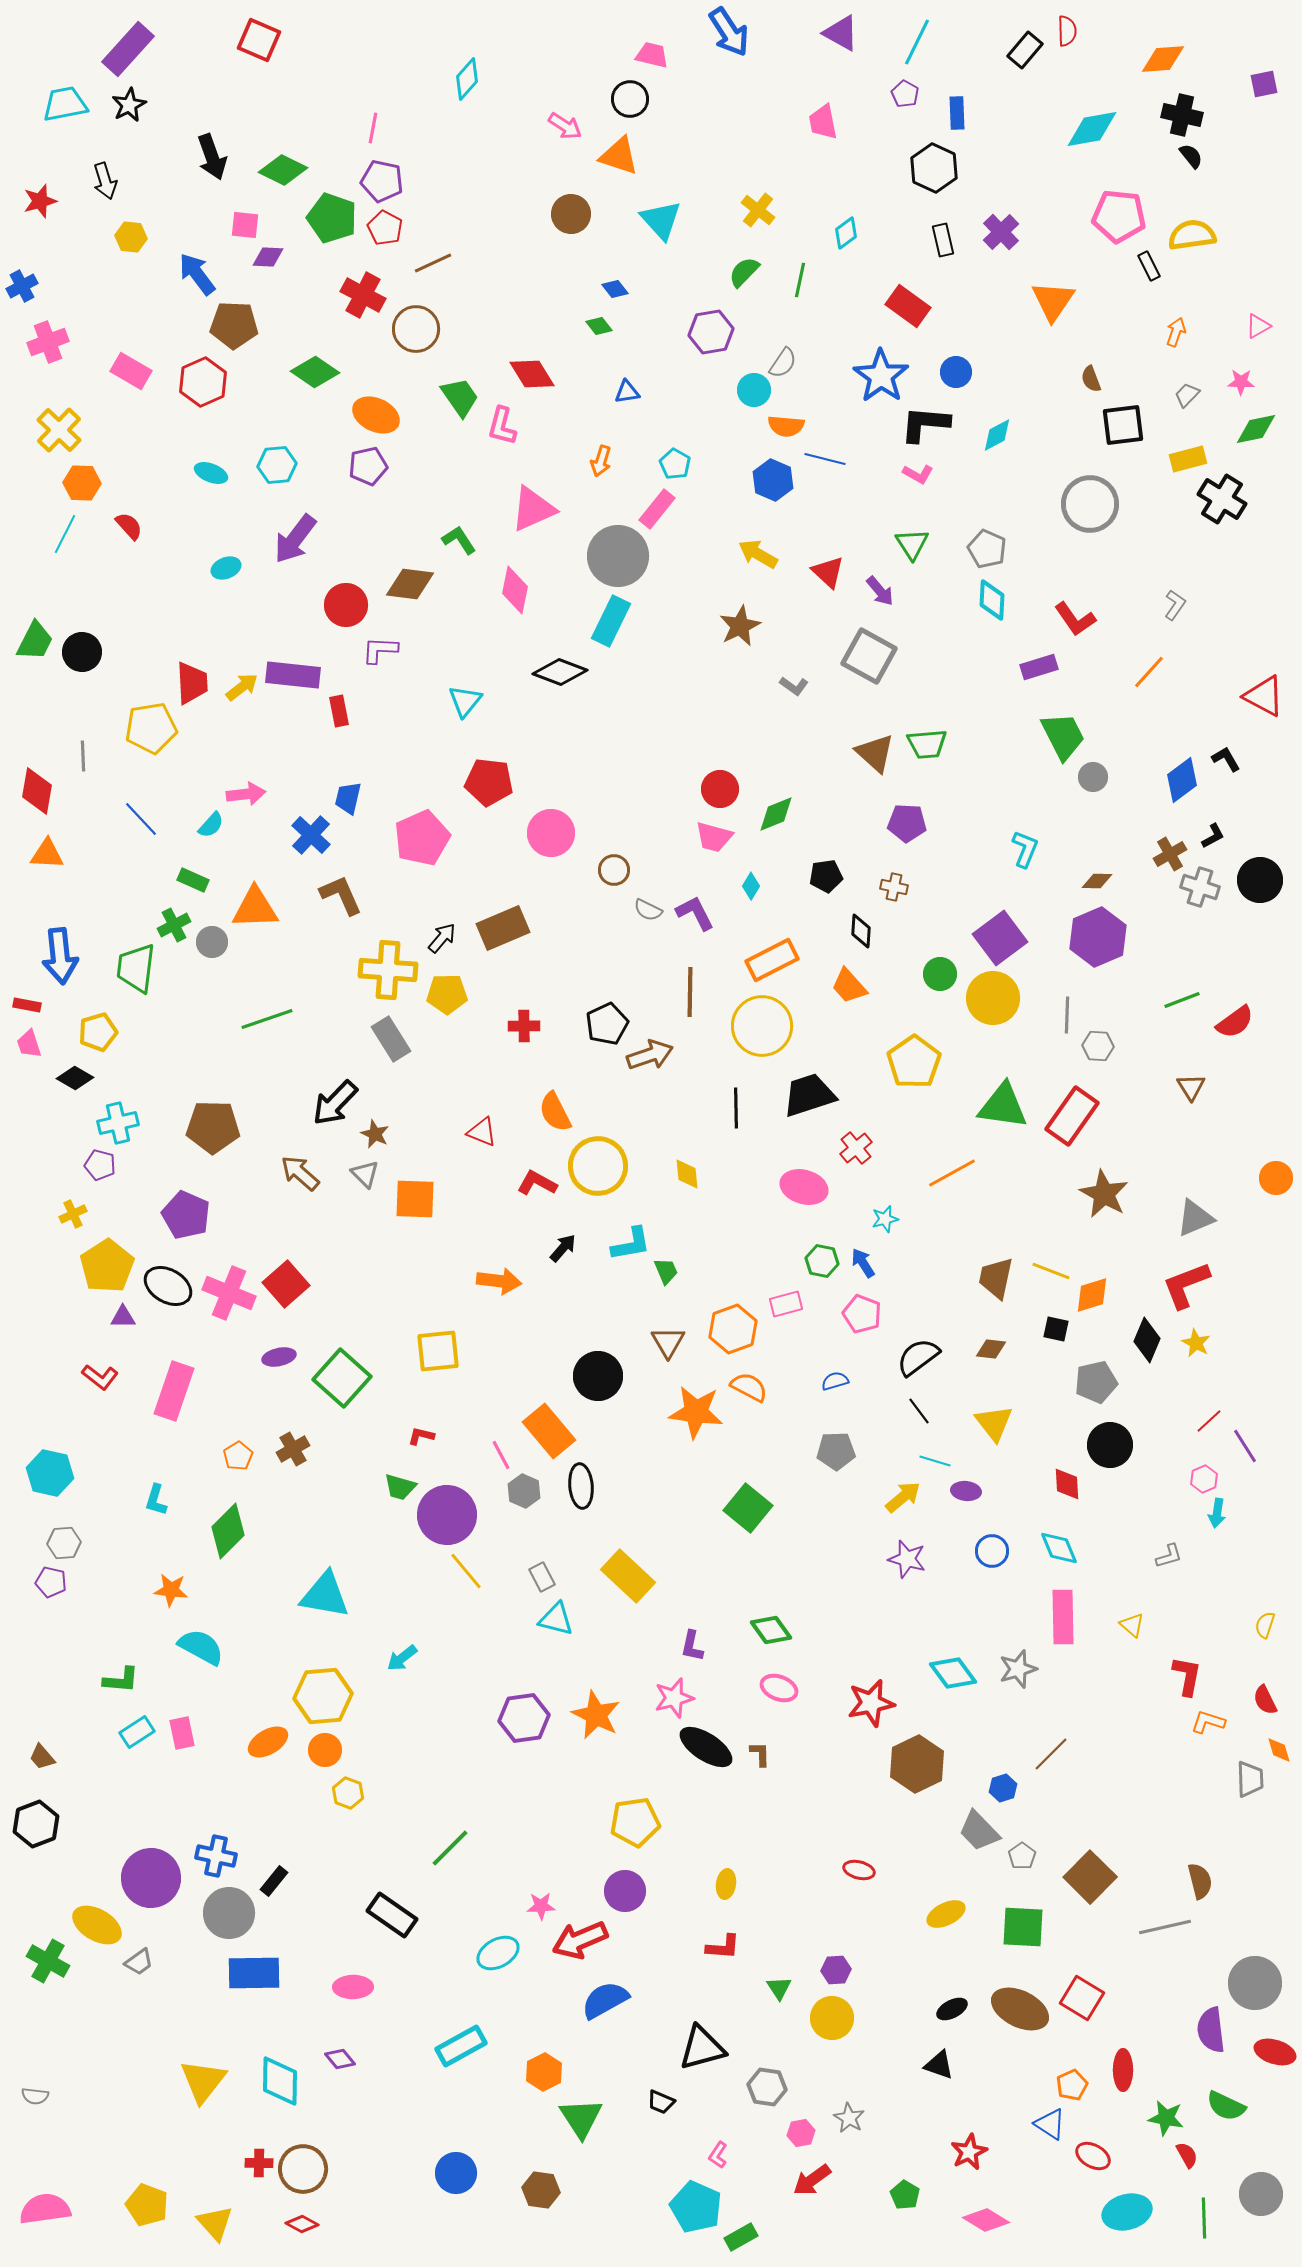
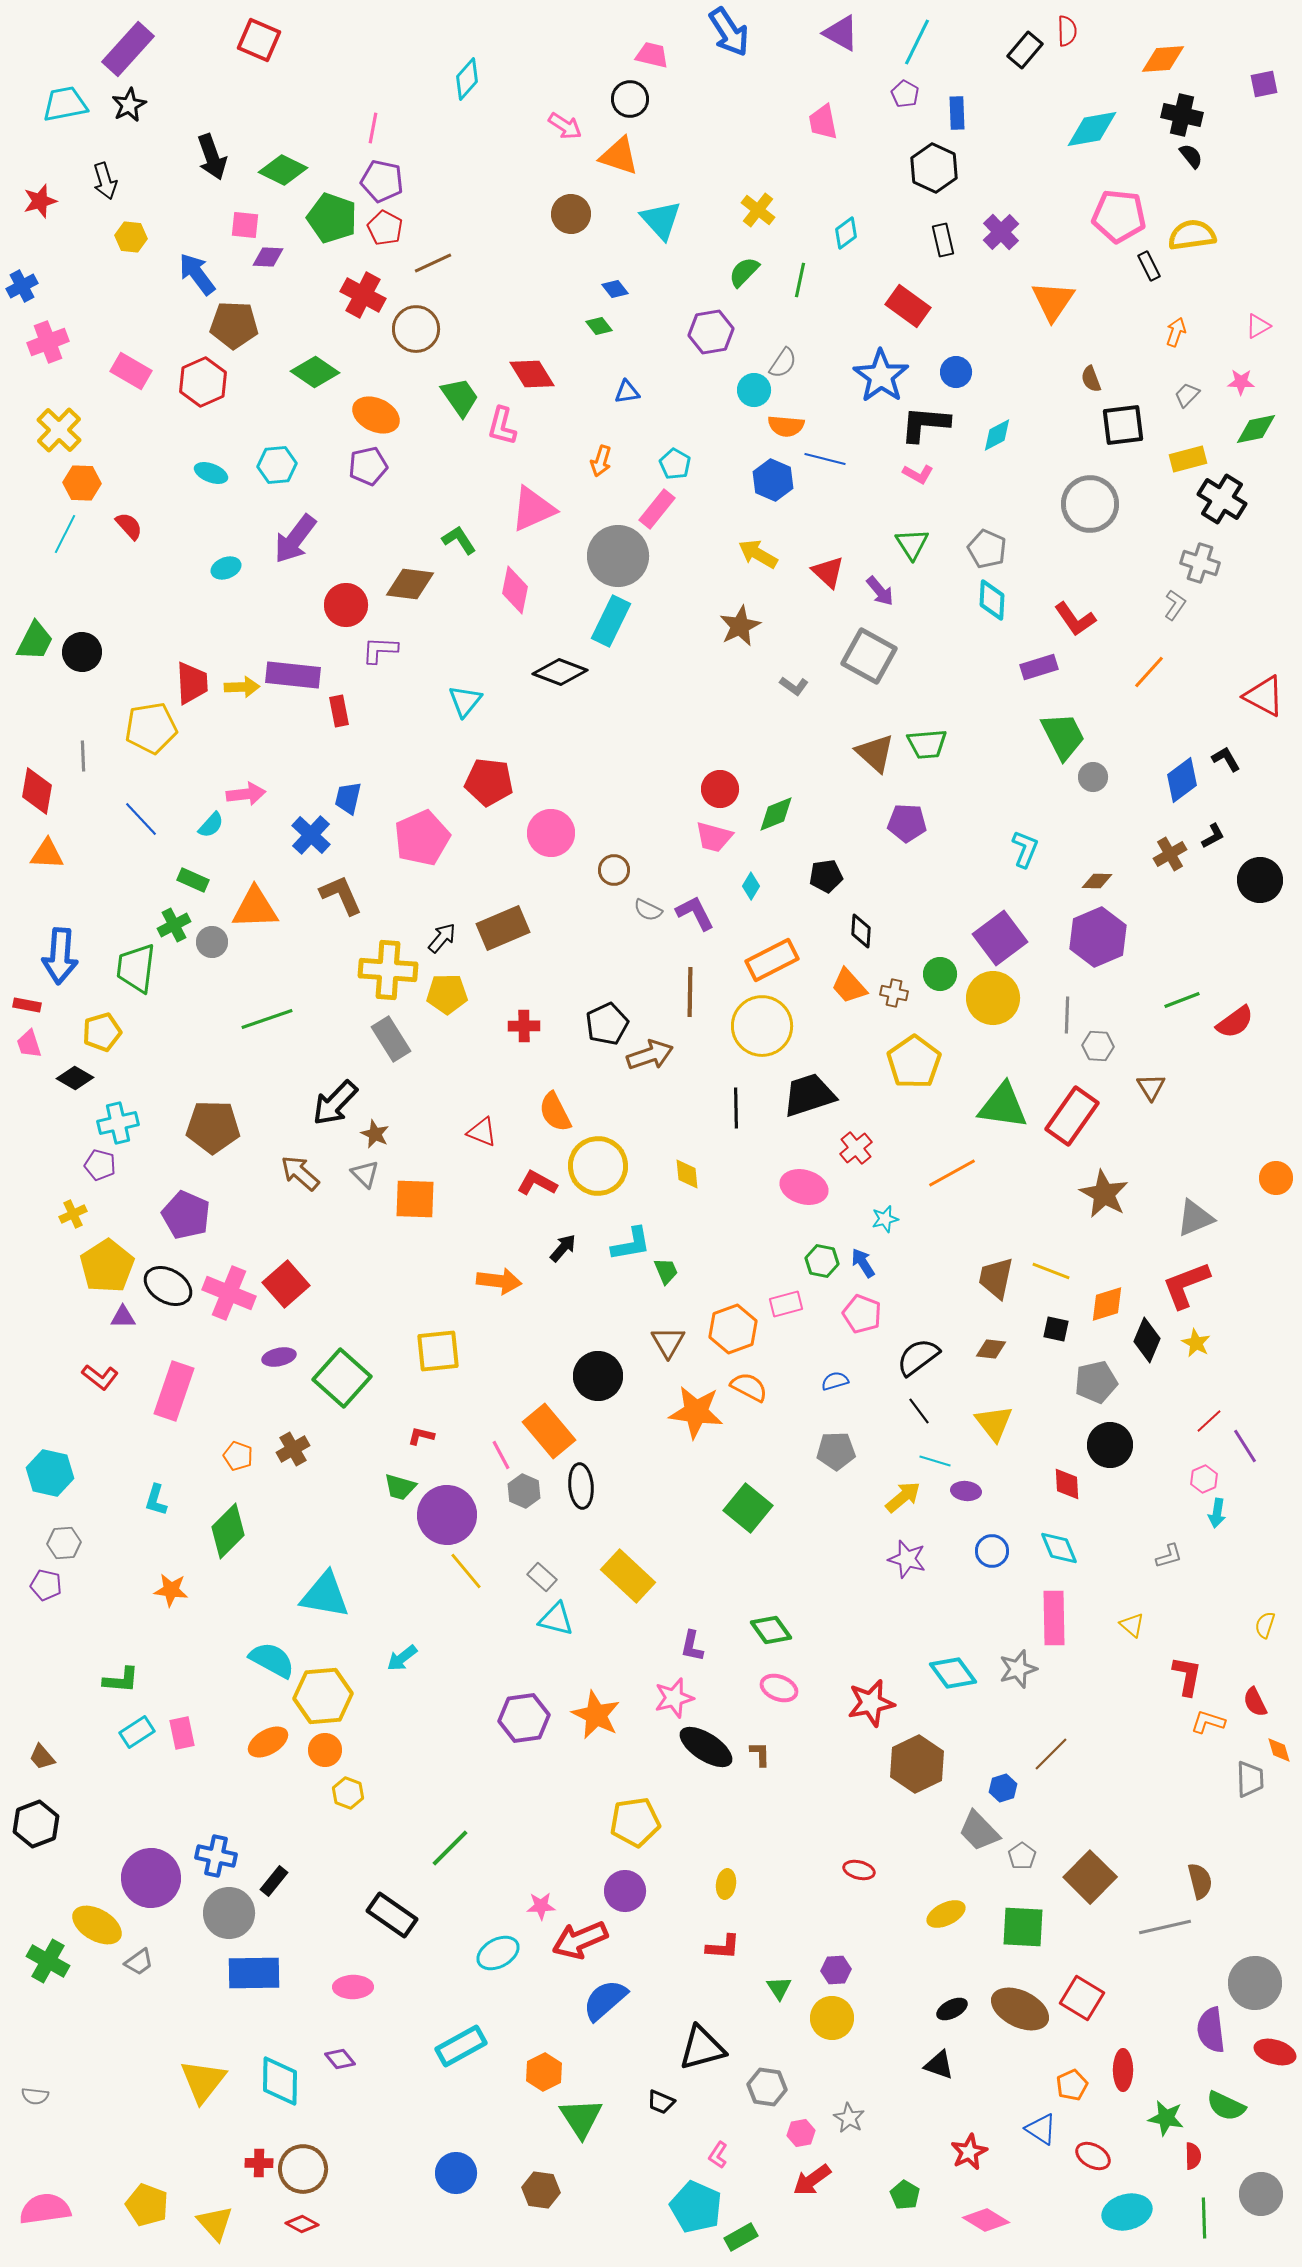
yellow arrow at (242, 687): rotated 36 degrees clockwise
brown cross at (894, 887): moved 106 px down
gray cross at (1200, 887): moved 324 px up
blue arrow at (60, 956): rotated 10 degrees clockwise
yellow pentagon at (98, 1032): moved 4 px right
brown triangle at (1191, 1087): moved 40 px left
orange diamond at (1092, 1295): moved 15 px right, 9 px down
orange pentagon at (238, 1456): rotated 20 degrees counterclockwise
gray rectangle at (542, 1577): rotated 20 degrees counterclockwise
purple pentagon at (51, 1582): moved 5 px left, 3 px down
pink rectangle at (1063, 1617): moved 9 px left, 1 px down
cyan semicircle at (201, 1647): moved 71 px right, 13 px down
red semicircle at (1265, 1700): moved 10 px left, 2 px down
blue semicircle at (605, 2000): rotated 12 degrees counterclockwise
blue triangle at (1050, 2124): moved 9 px left, 5 px down
red semicircle at (1187, 2155): moved 6 px right, 1 px down; rotated 28 degrees clockwise
